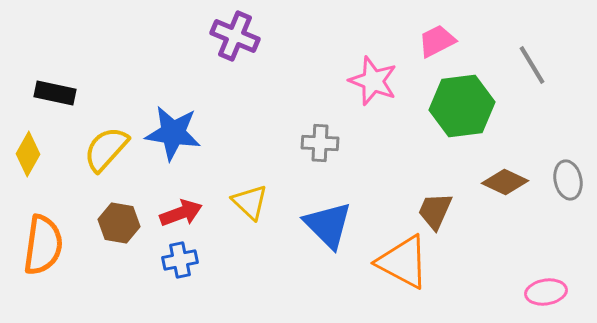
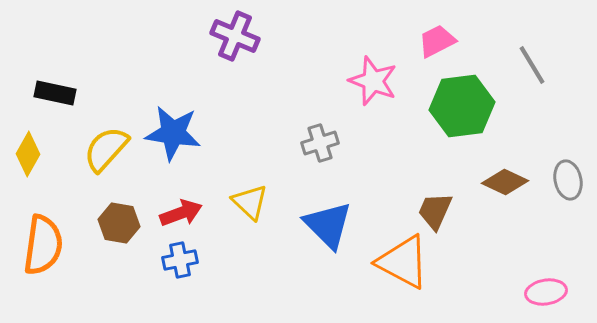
gray cross: rotated 21 degrees counterclockwise
